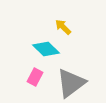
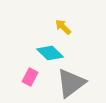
cyan diamond: moved 4 px right, 4 px down
pink rectangle: moved 5 px left
